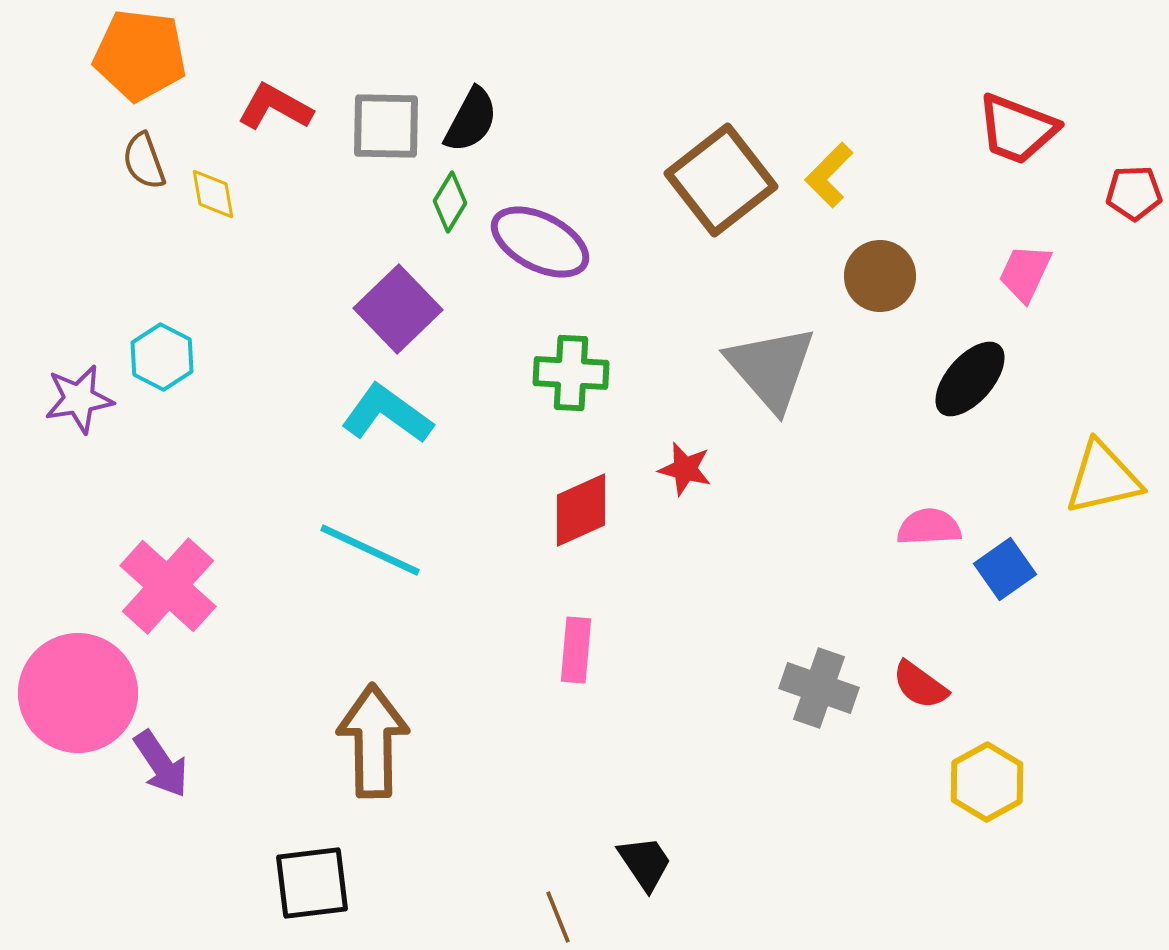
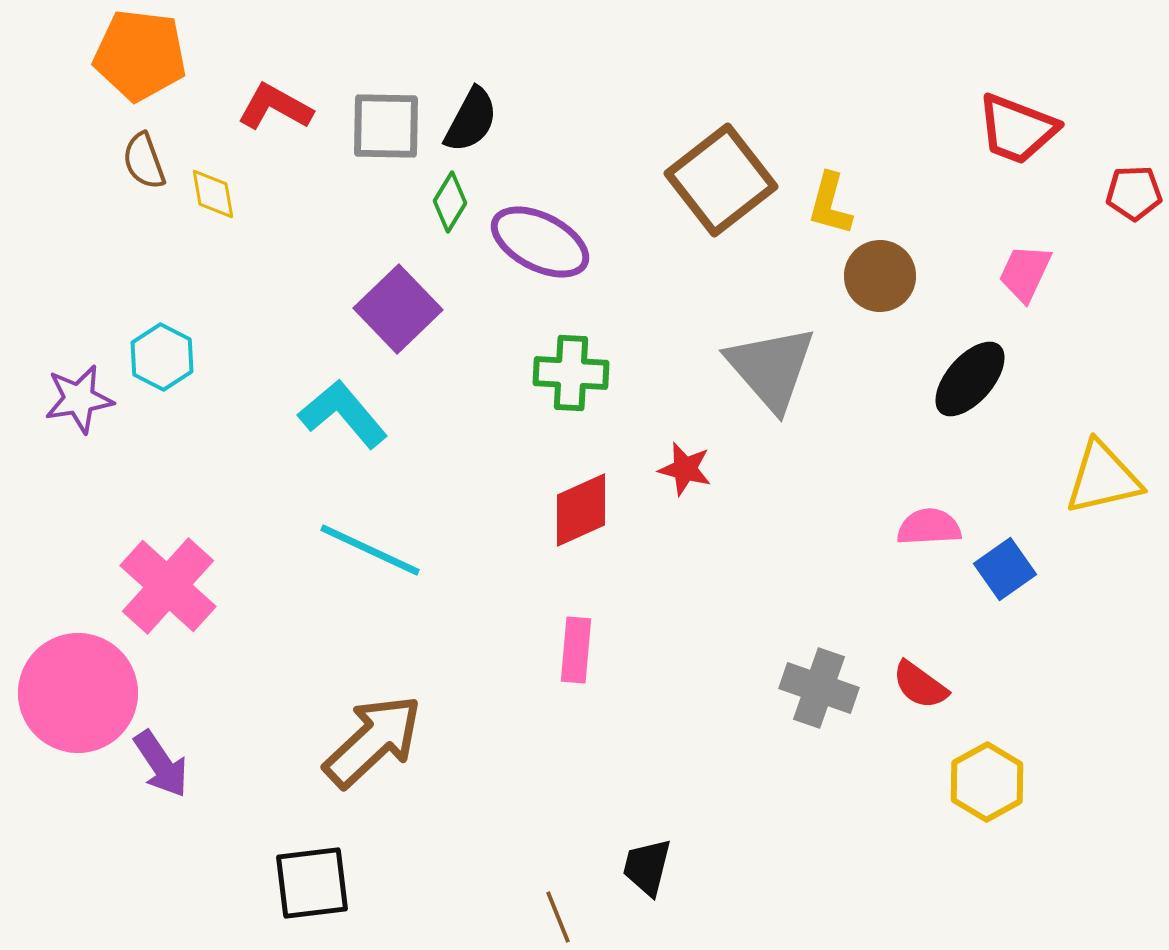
yellow L-shape: moved 1 px right, 29 px down; rotated 30 degrees counterclockwise
cyan L-shape: moved 44 px left; rotated 14 degrees clockwise
brown arrow: rotated 48 degrees clockwise
black trapezoid: moved 2 px right, 4 px down; rotated 132 degrees counterclockwise
